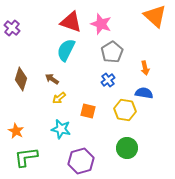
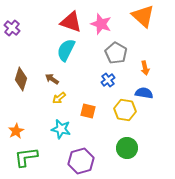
orange triangle: moved 12 px left
gray pentagon: moved 4 px right, 1 px down; rotated 10 degrees counterclockwise
orange star: rotated 14 degrees clockwise
